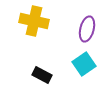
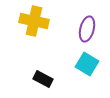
cyan square: moved 3 px right; rotated 25 degrees counterclockwise
black rectangle: moved 1 px right, 4 px down
